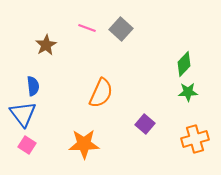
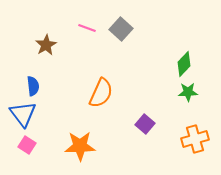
orange star: moved 4 px left, 2 px down
